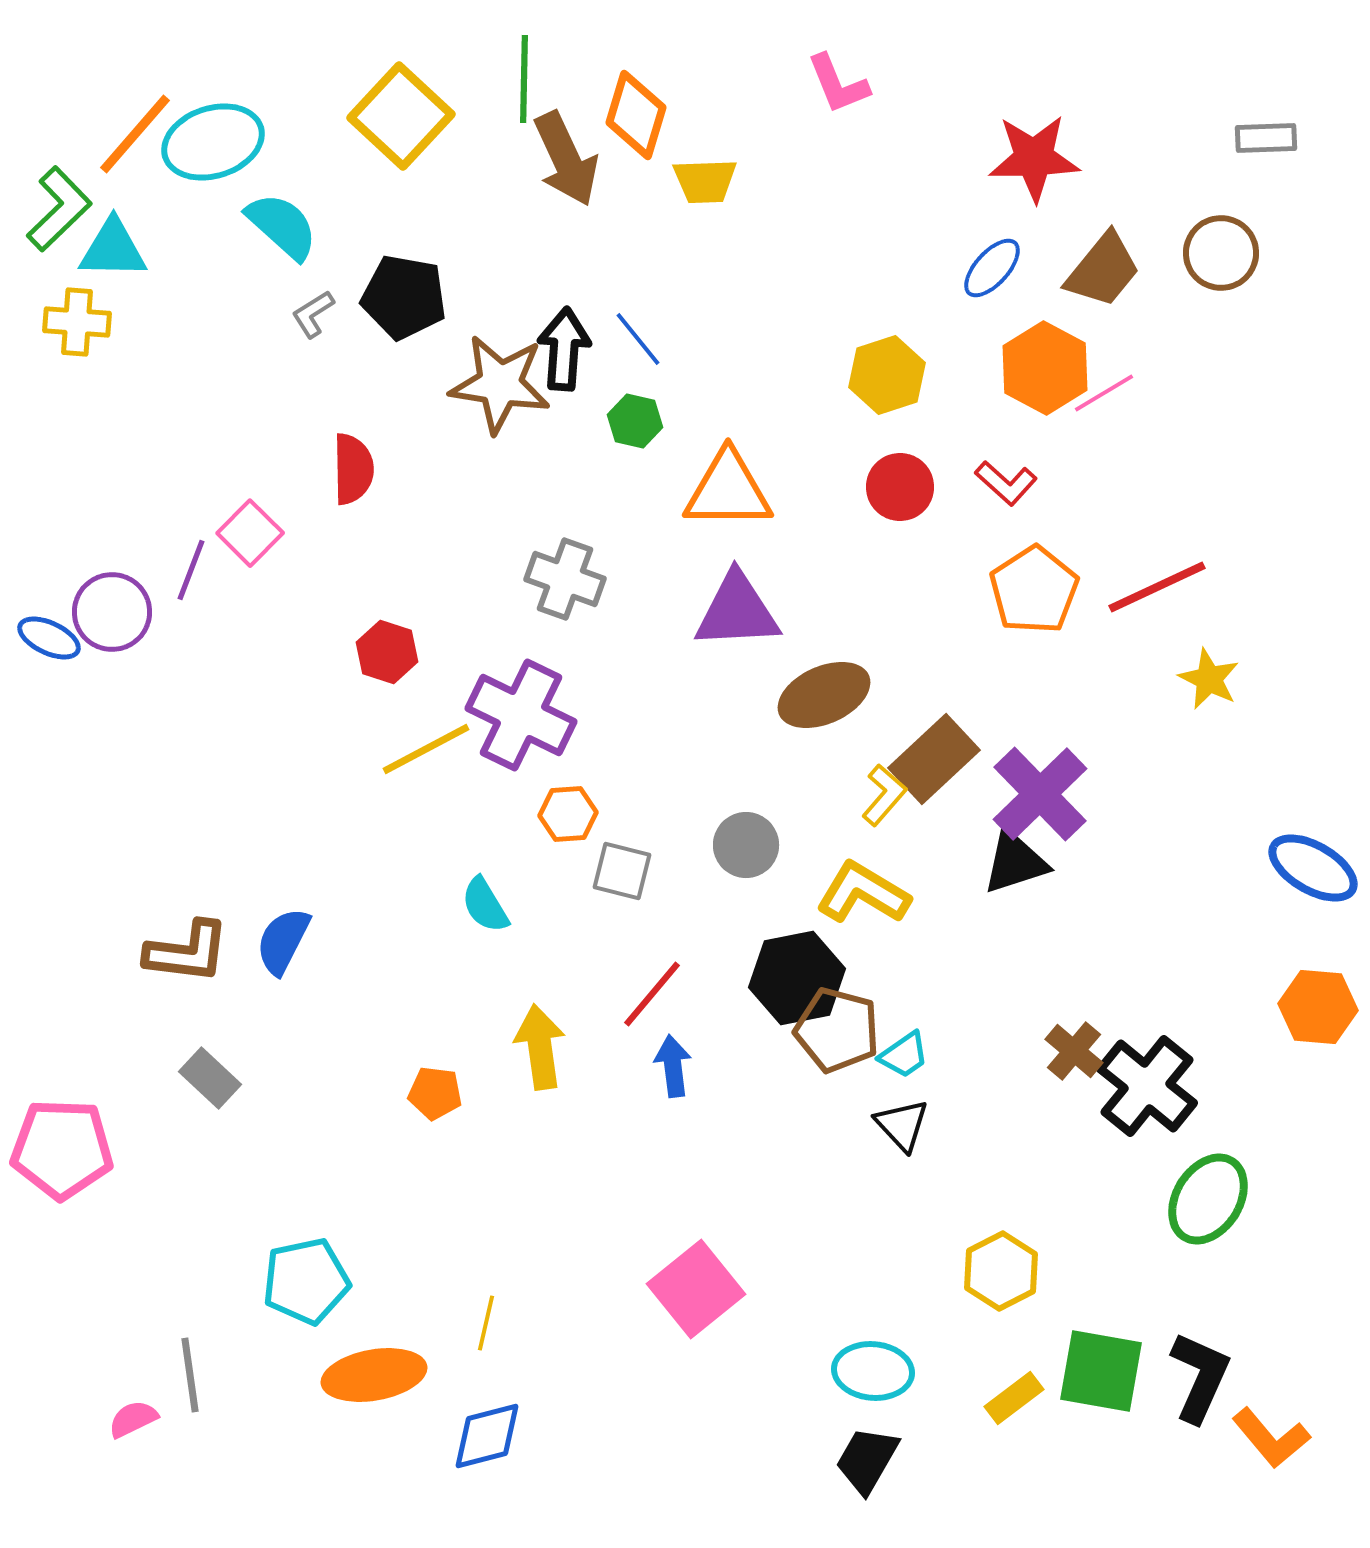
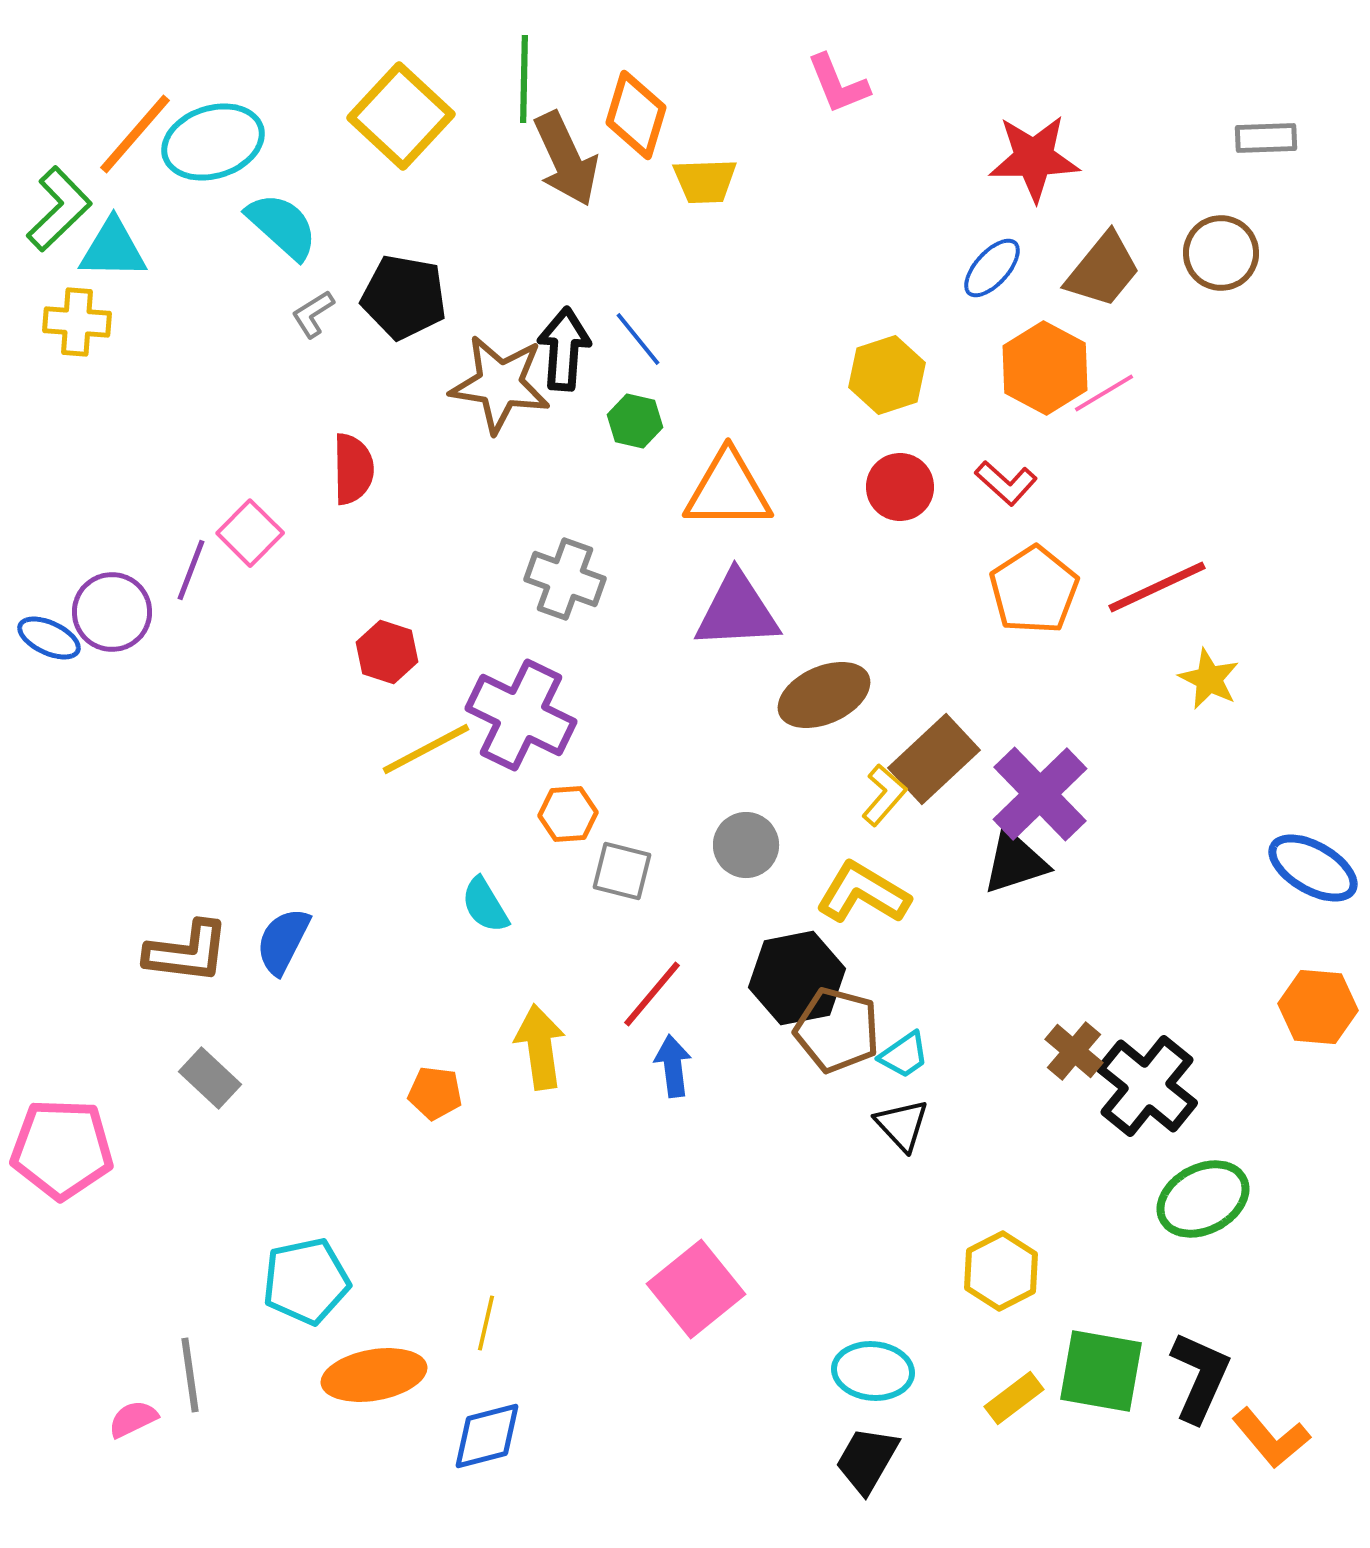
green ellipse at (1208, 1199): moved 5 px left; rotated 30 degrees clockwise
